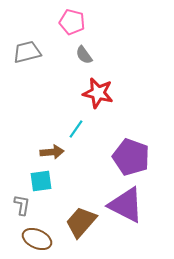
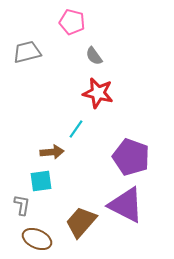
gray semicircle: moved 10 px right, 1 px down
